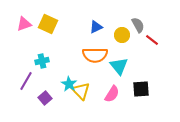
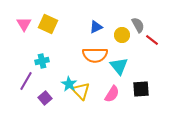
pink triangle: rotated 42 degrees counterclockwise
